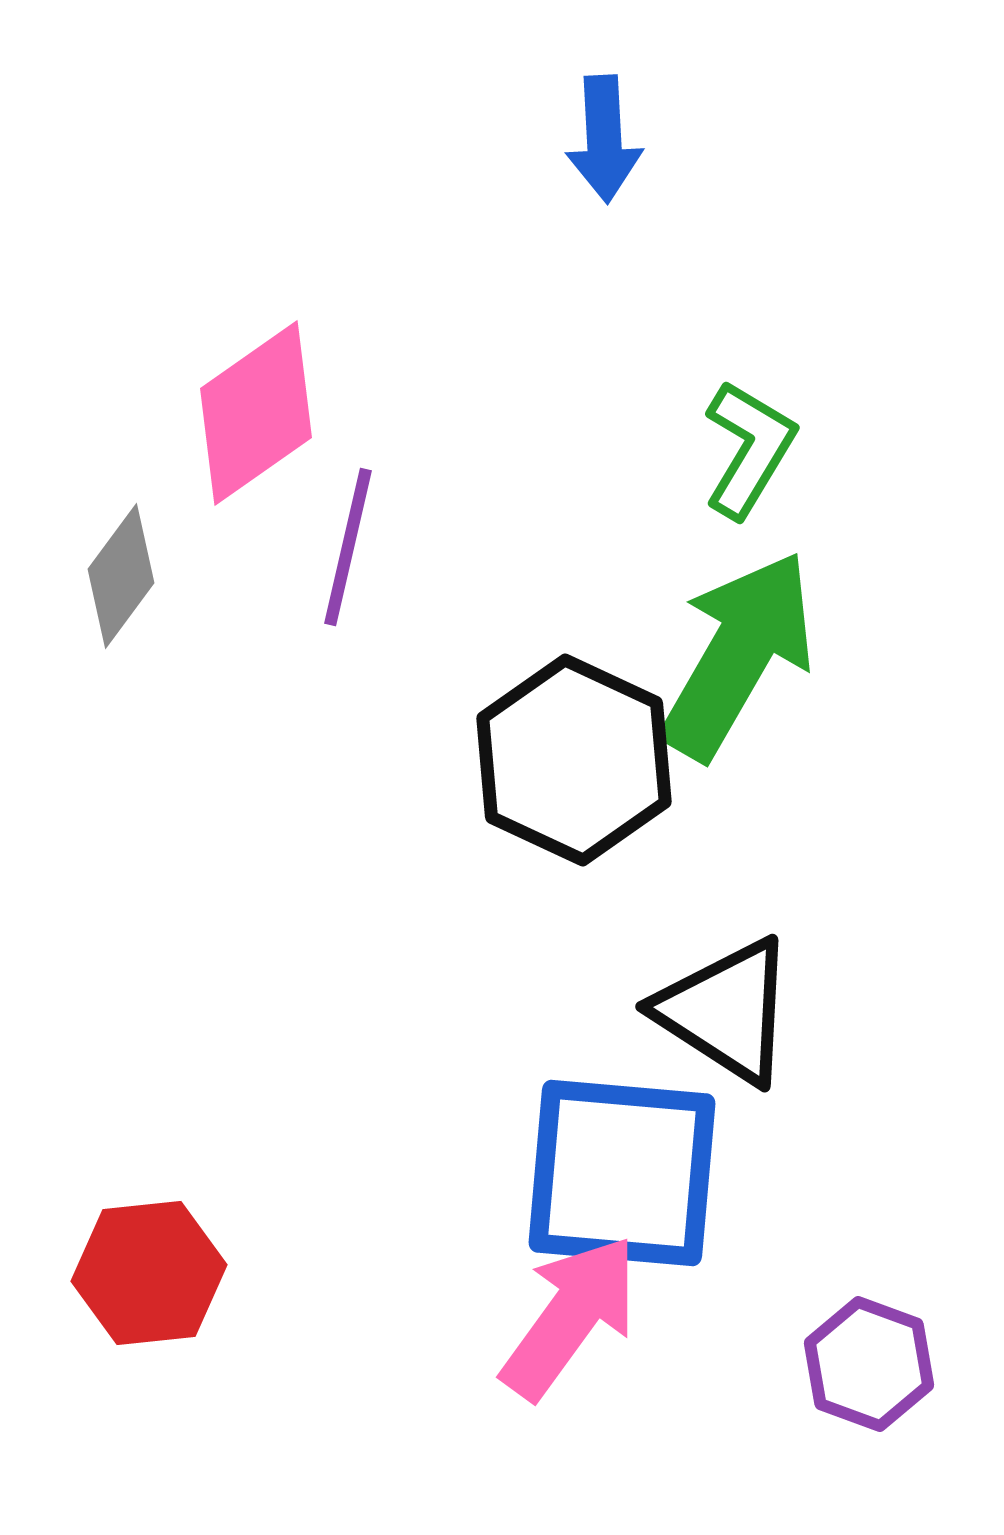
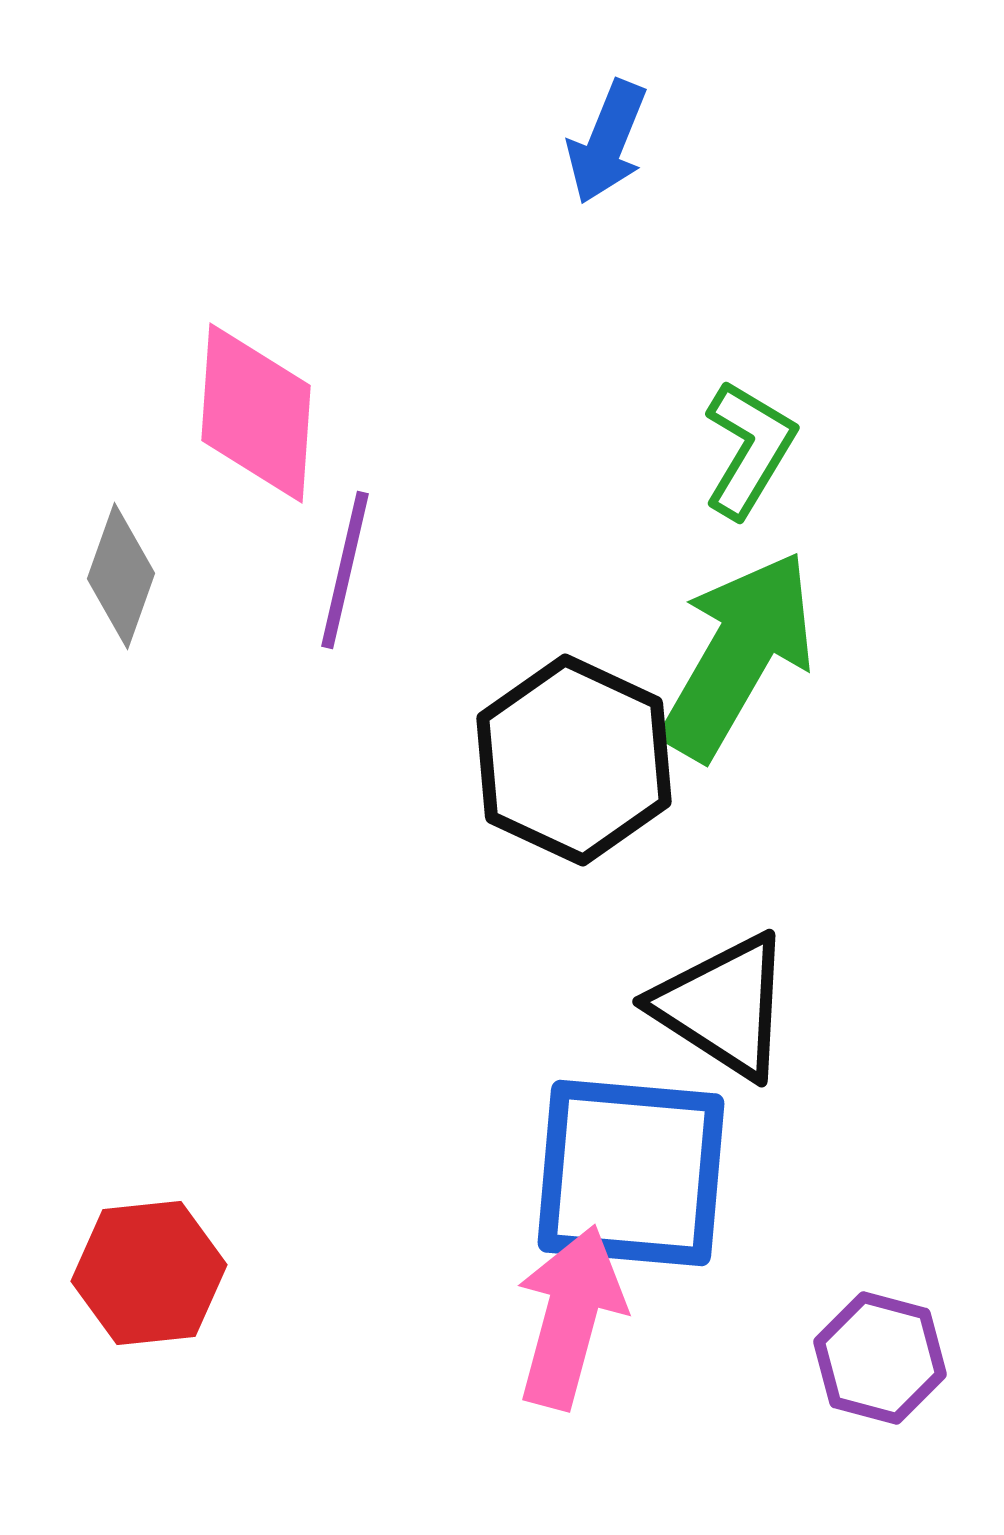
blue arrow: moved 3 px right, 3 px down; rotated 25 degrees clockwise
pink diamond: rotated 51 degrees counterclockwise
purple line: moved 3 px left, 23 px down
gray diamond: rotated 17 degrees counterclockwise
black triangle: moved 3 px left, 5 px up
blue square: moved 9 px right
pink arrow: rotated 21 degrees counterclockwise
purple hexagon: moved 11 px right, 6 px up; rotated 5 degrees counterclockwise
